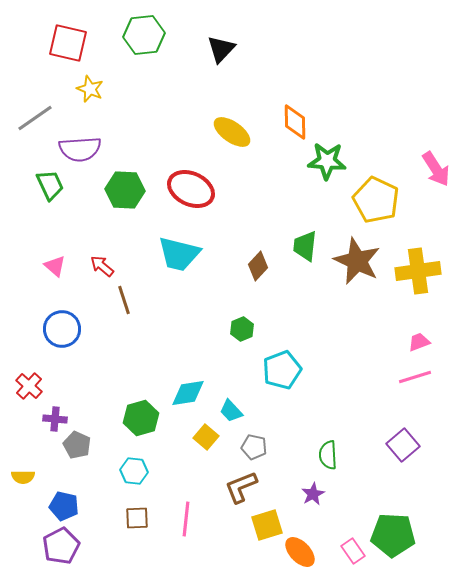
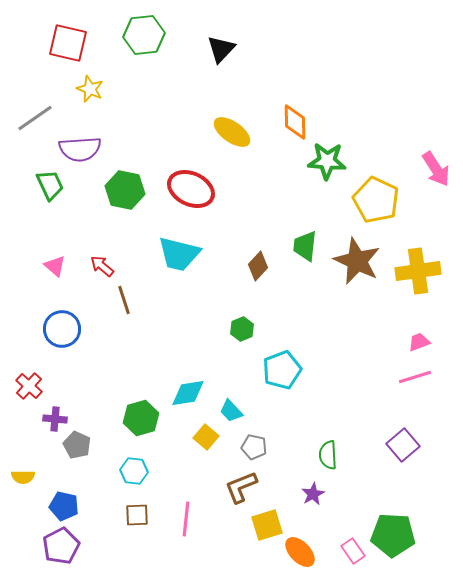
green hexagon at (125, 190): rotated 9 degrees clockwise
brown square at (137, 518): moved 3 px up
